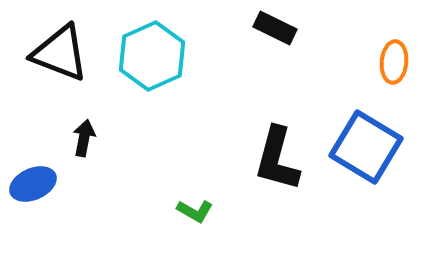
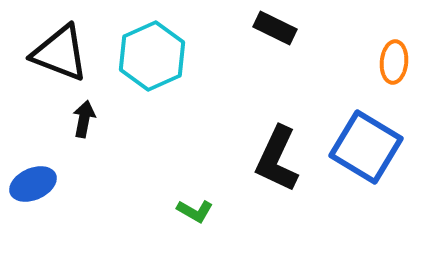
black arrow: moved 19 px up
black L-shape: rotated 10 degrees clockwise
